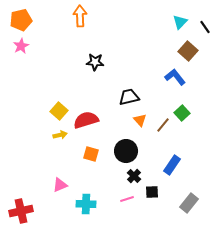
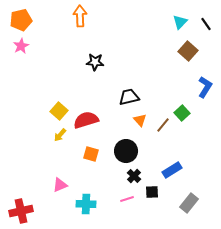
black line: moved 1 px right, 3 px up
blue L-shape: moved 30 px right, 10 px down; rotated 70 degrees clockwise
yellow arrow: rotated 144 degrees clockwise
blue rectangle: moved 5 px down; rotated 24 degrees clockwise
